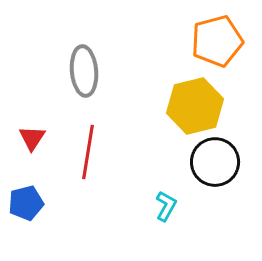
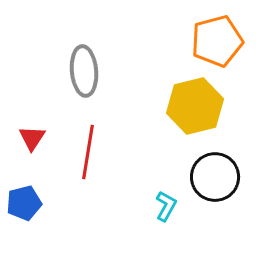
black circle: moved 15 px down
blue pentagon: moved 2 px left
